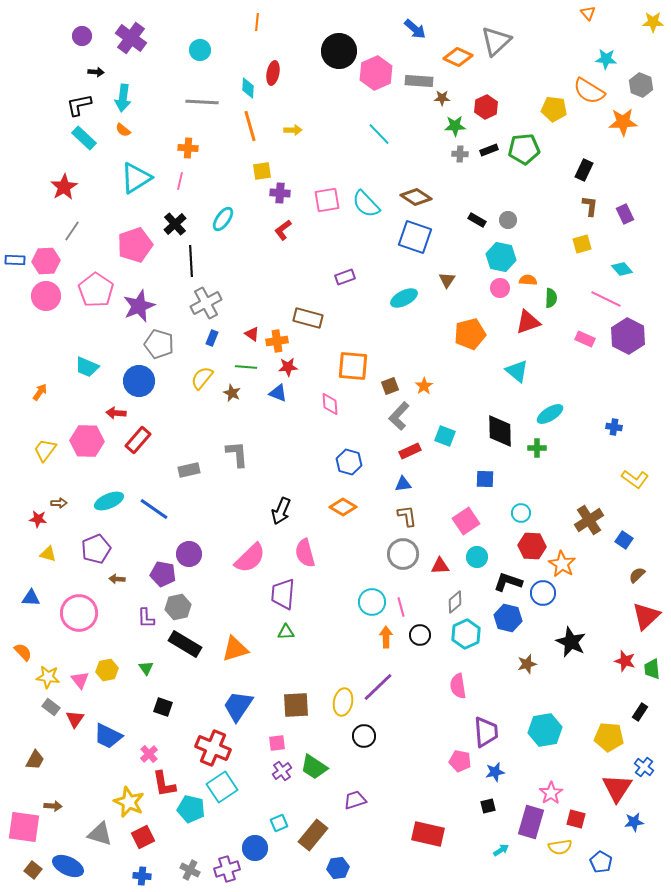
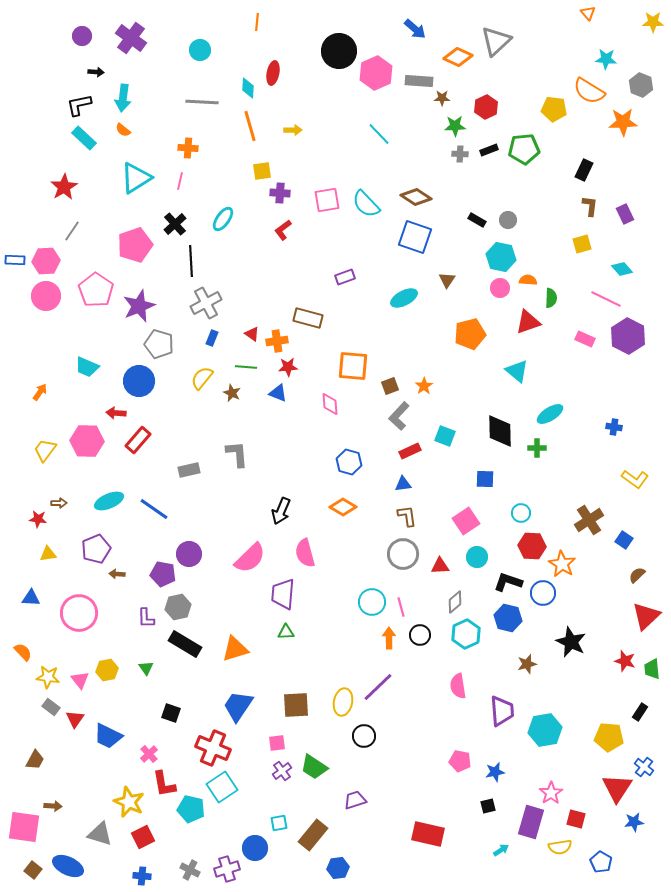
yellow triangle at (48, 554): rotated 24 degrees counterclockwise
brown arrow at (117, 579): moved 5 px up
orange arrow at (386, 637): moved 3 px right, 1 px down
black square at (163, 707): moved 8 px right, 6 px down
purple trapezoid at (486, 732): moved 16 px right, 21 px up
cyan square at (279, 823): rotated 12 degrees clockwise
